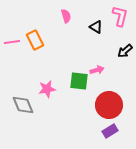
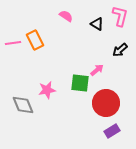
pink semicircle: rotated 40 degrees counterclockwise
black triangle: moved 1 px right, 3 px up
pink line: moved 1 px right, 1 px down
black arrow: moved 5 px left, 1 px up
pink arrow: rotated 24 degrees counterclockwise
green square: moved 1 px right, 2 px down
pink star: moved 1 px down
red circle: moved 3 px left, 2 px up
purple rectangle: moved 2 px right
